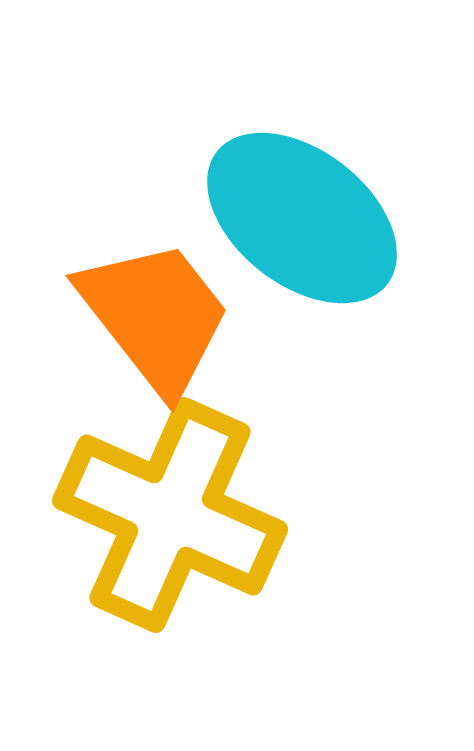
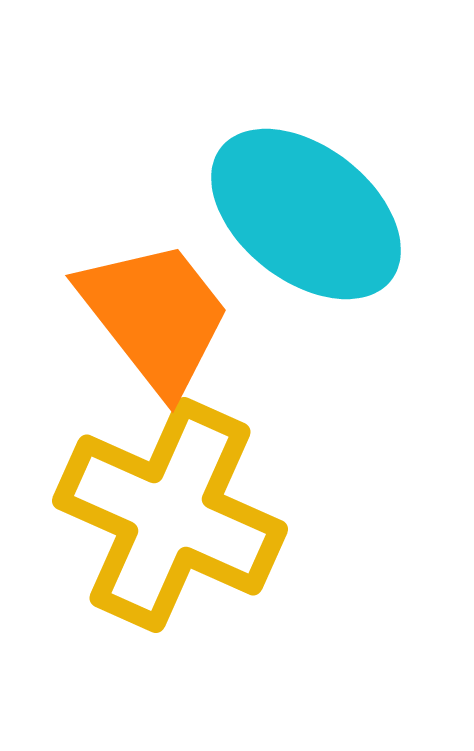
cyan ellipse: moved 4 px right, 4 px up
